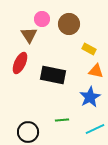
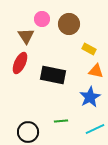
brown triangle: moved 3 px left, 1 px down
green line: moved 1 px left, 1 px down
